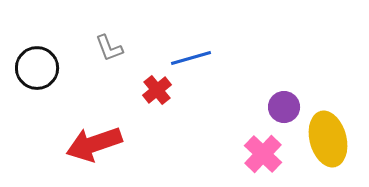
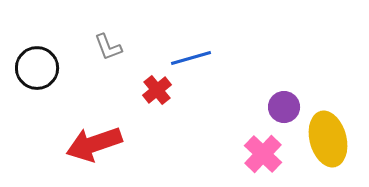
gray L-shape: moved 1 px left, 1 px up
